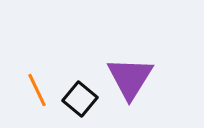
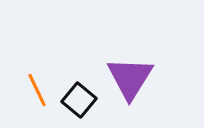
black square: moved 1 px left, 1 px down
